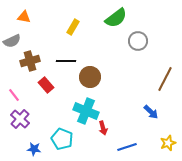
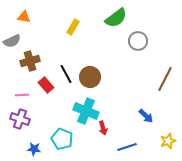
black line: moved 13 px down; rotated 60 degrees clockwise
pink line: moved 8 px right; rotated 56 degrees counterclockwise
blue arrow: moved 5 px left, 4 px down
purple cross: rotated 24 degrees counterclockwise
yellow star: moved 2 px up
